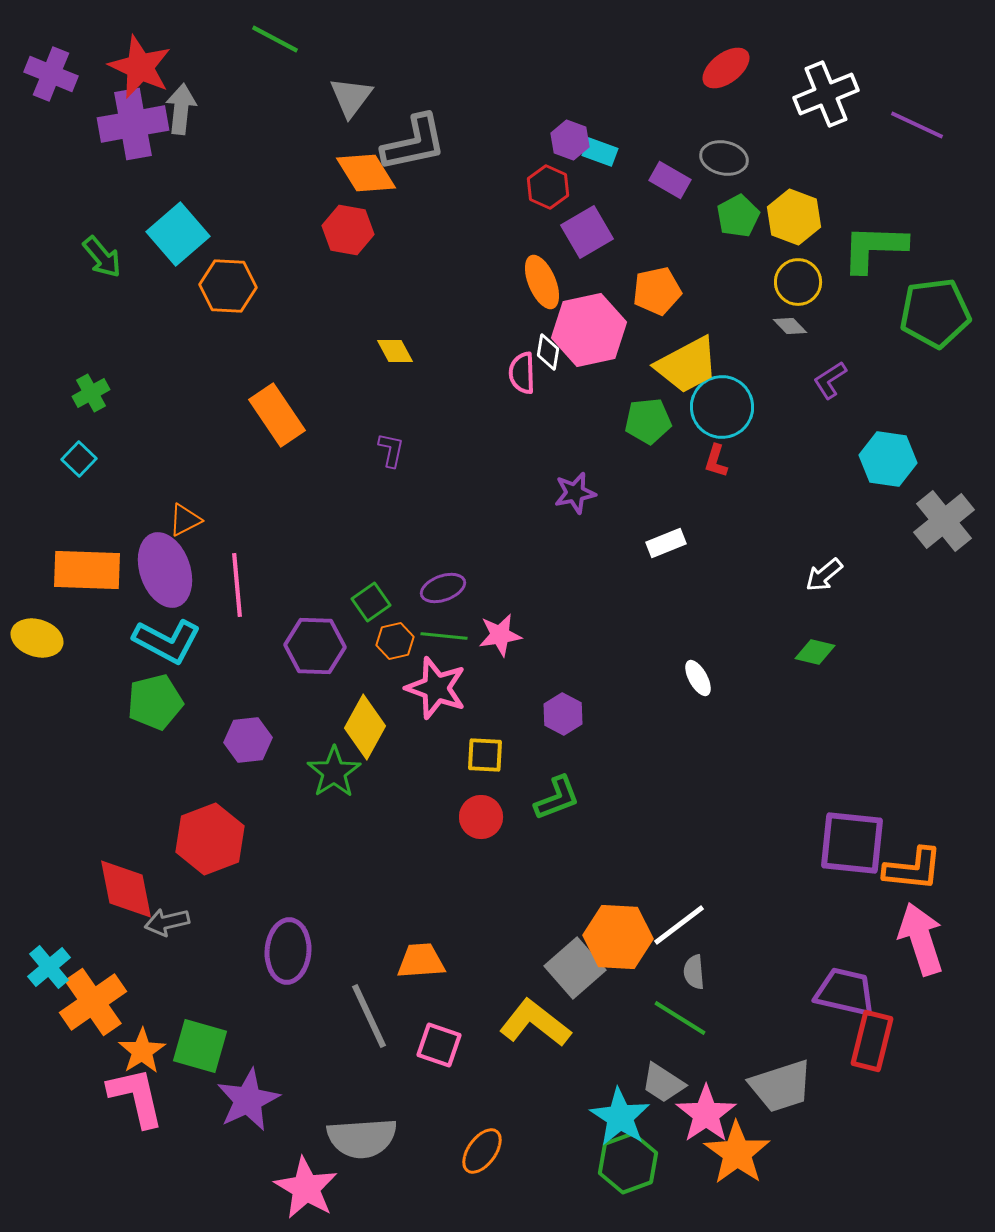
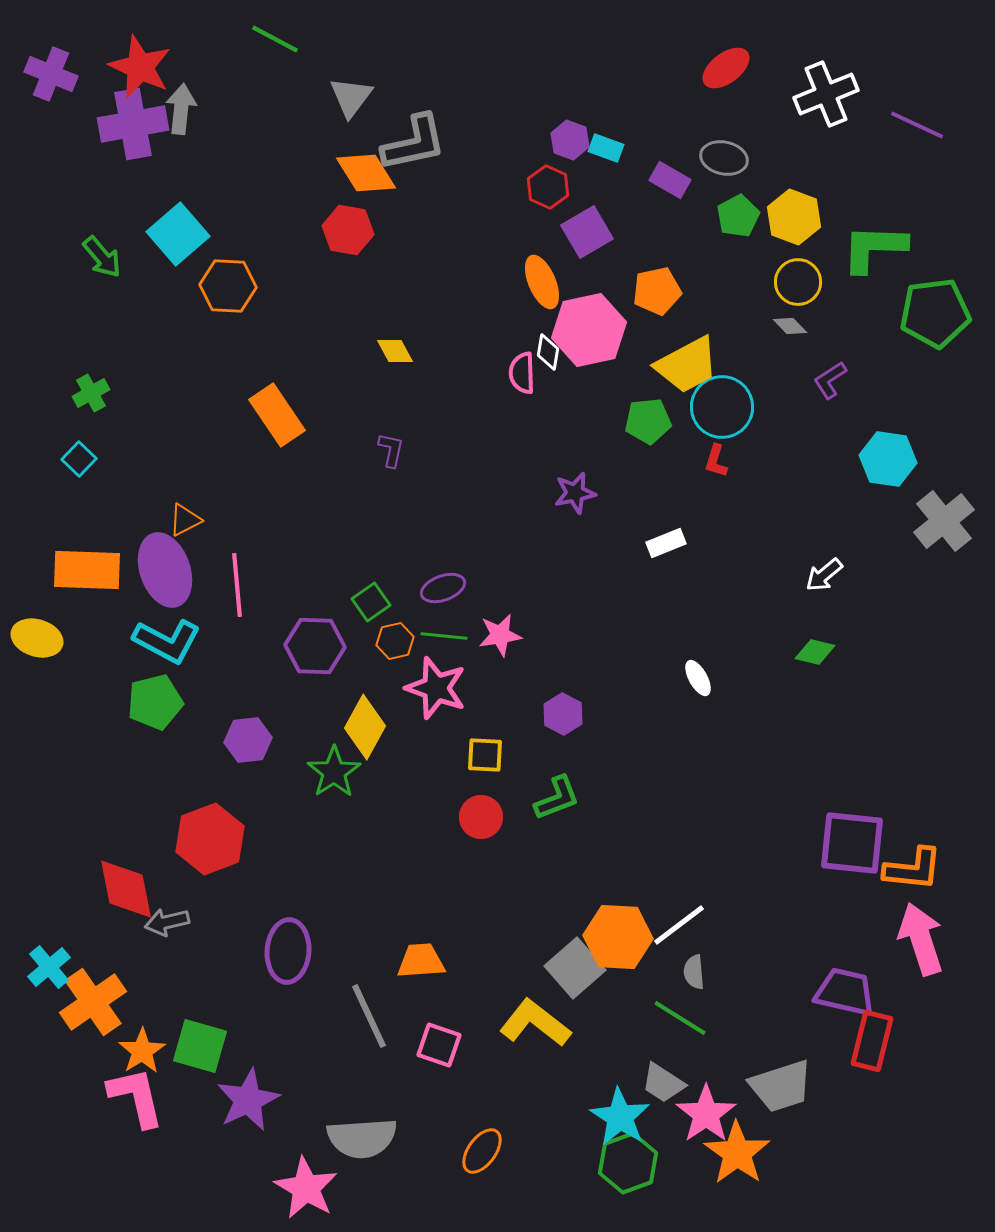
cyan rectangle at (600, 152): moved 6 px right, 4 px up
